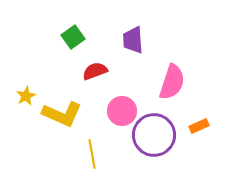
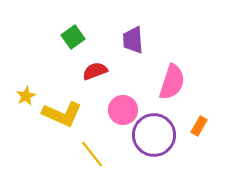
pink circle: moved 1 px right, 1 px up
orange rectangle: rotated 36 degrees counterclockwise
yellow line: rotated 28 degrees counterclockwise
